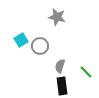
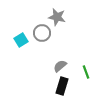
gray circle: moved 2 px right, 13 px up
gray semicircle: rotated 32 degrees clockwise
green line: rotated 24 degrees clockwise
black rectangle: rotated 24 degrees clockwise
